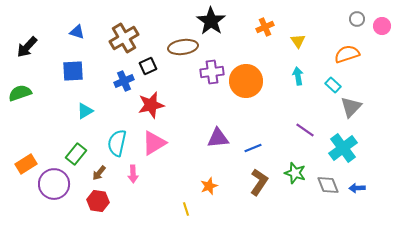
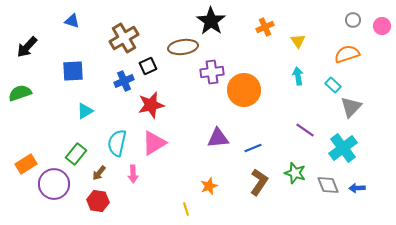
gray circle: moved 4 px left, 1 px down
blue triangle: moved 5 px left, 11 px up
orange circle: moved 2 px left, 9 px down
